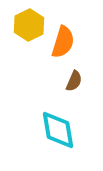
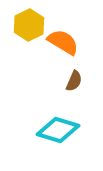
orange semicircle: rotated 76 degrees counterclockwise
cyan diamond: rotated 63 degrees counterclockwise
